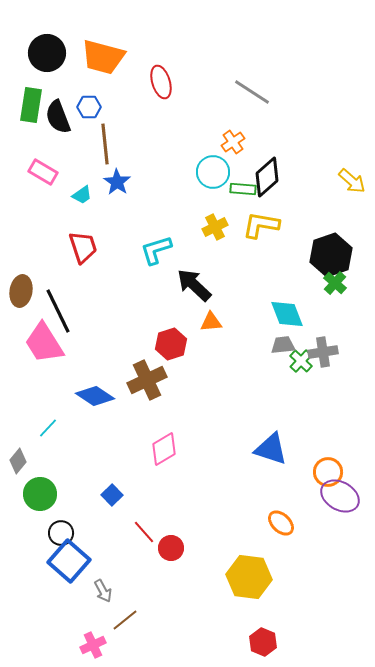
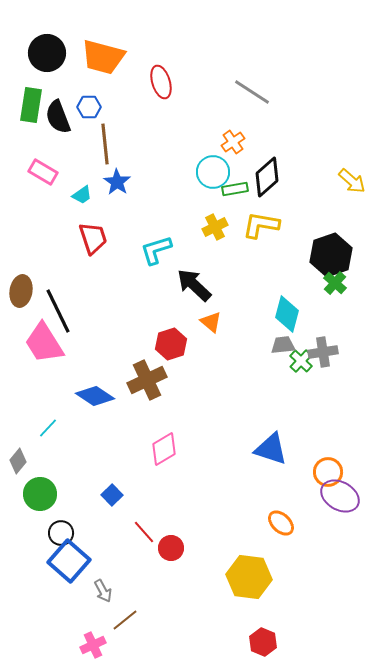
green rectangle at (243, 189): moved 8 px left; rotated 15 degrees counterclockwise
red trapezoid at (83, 247): moved 10 px right, 9 px up
cyan diamond at (287, 314): rotated 36 degrees clockwise
orange triangle at (211, 322): rotated 45 degrees clockwise
